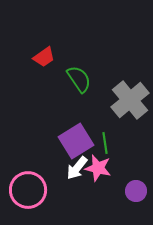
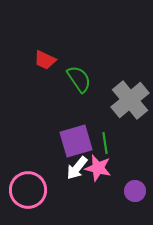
red trapezoid: moved 1 px right, 3 px down; rotated 60 degrees clockwise
purple square: rotated 16 degrees clockwise
purple circle: moved 1 px left
